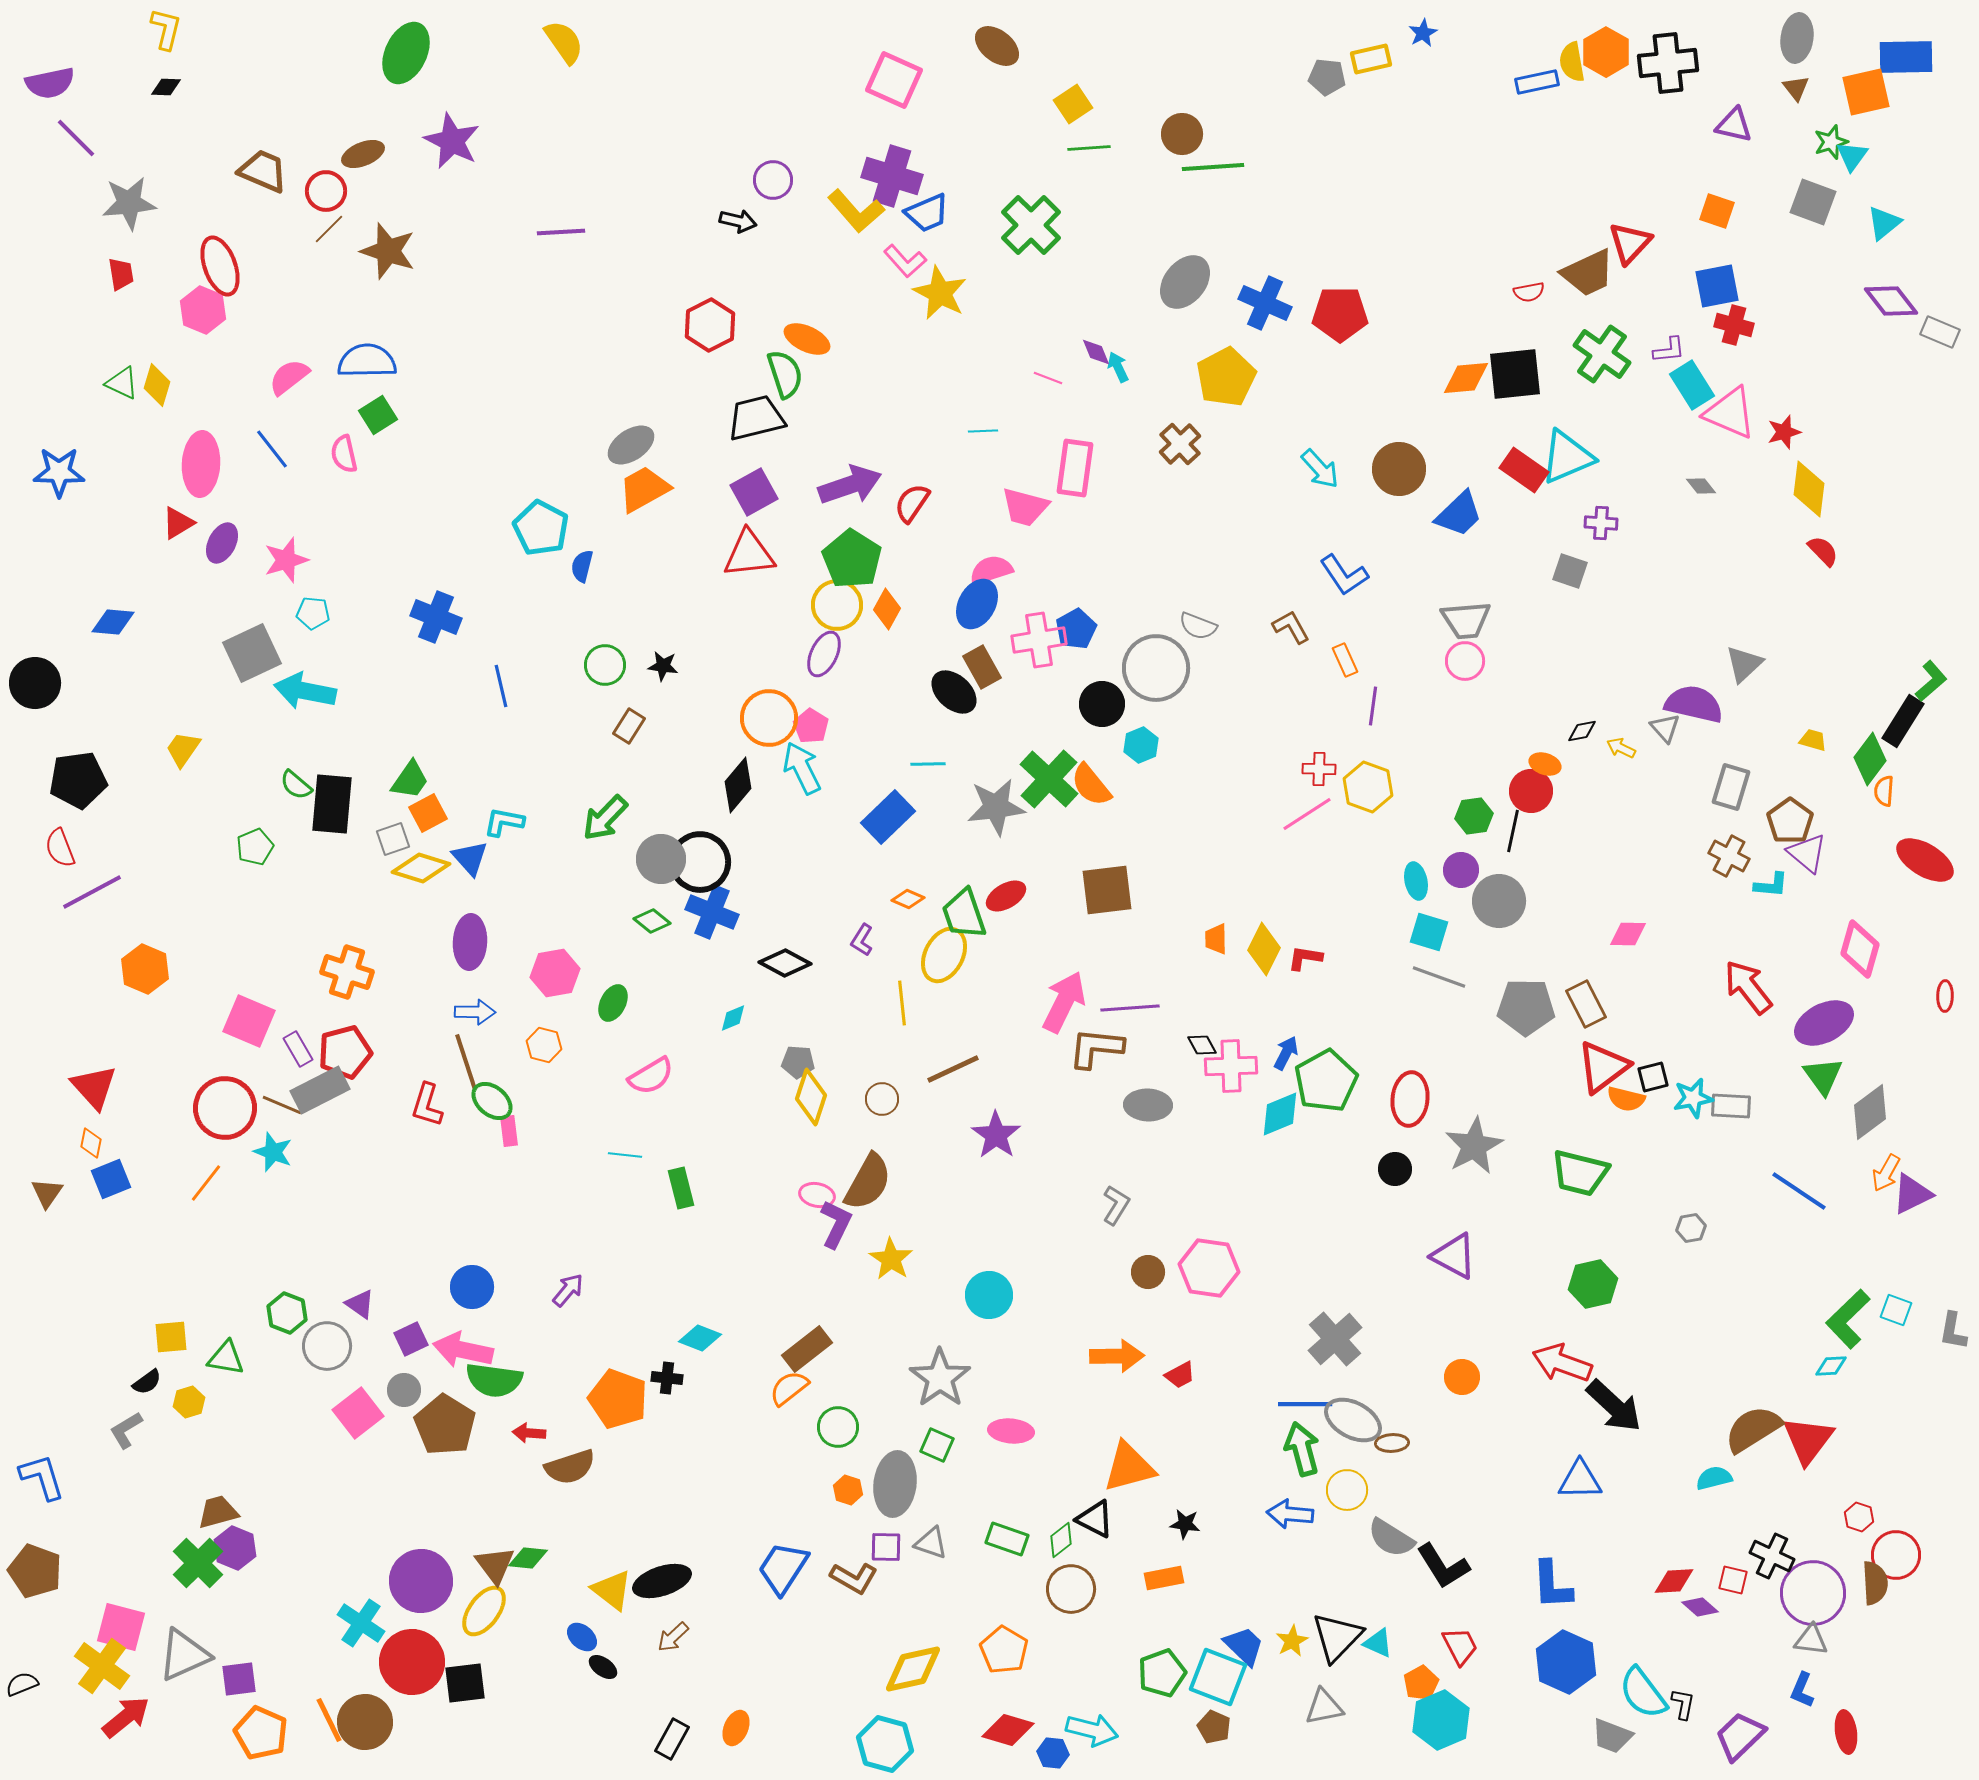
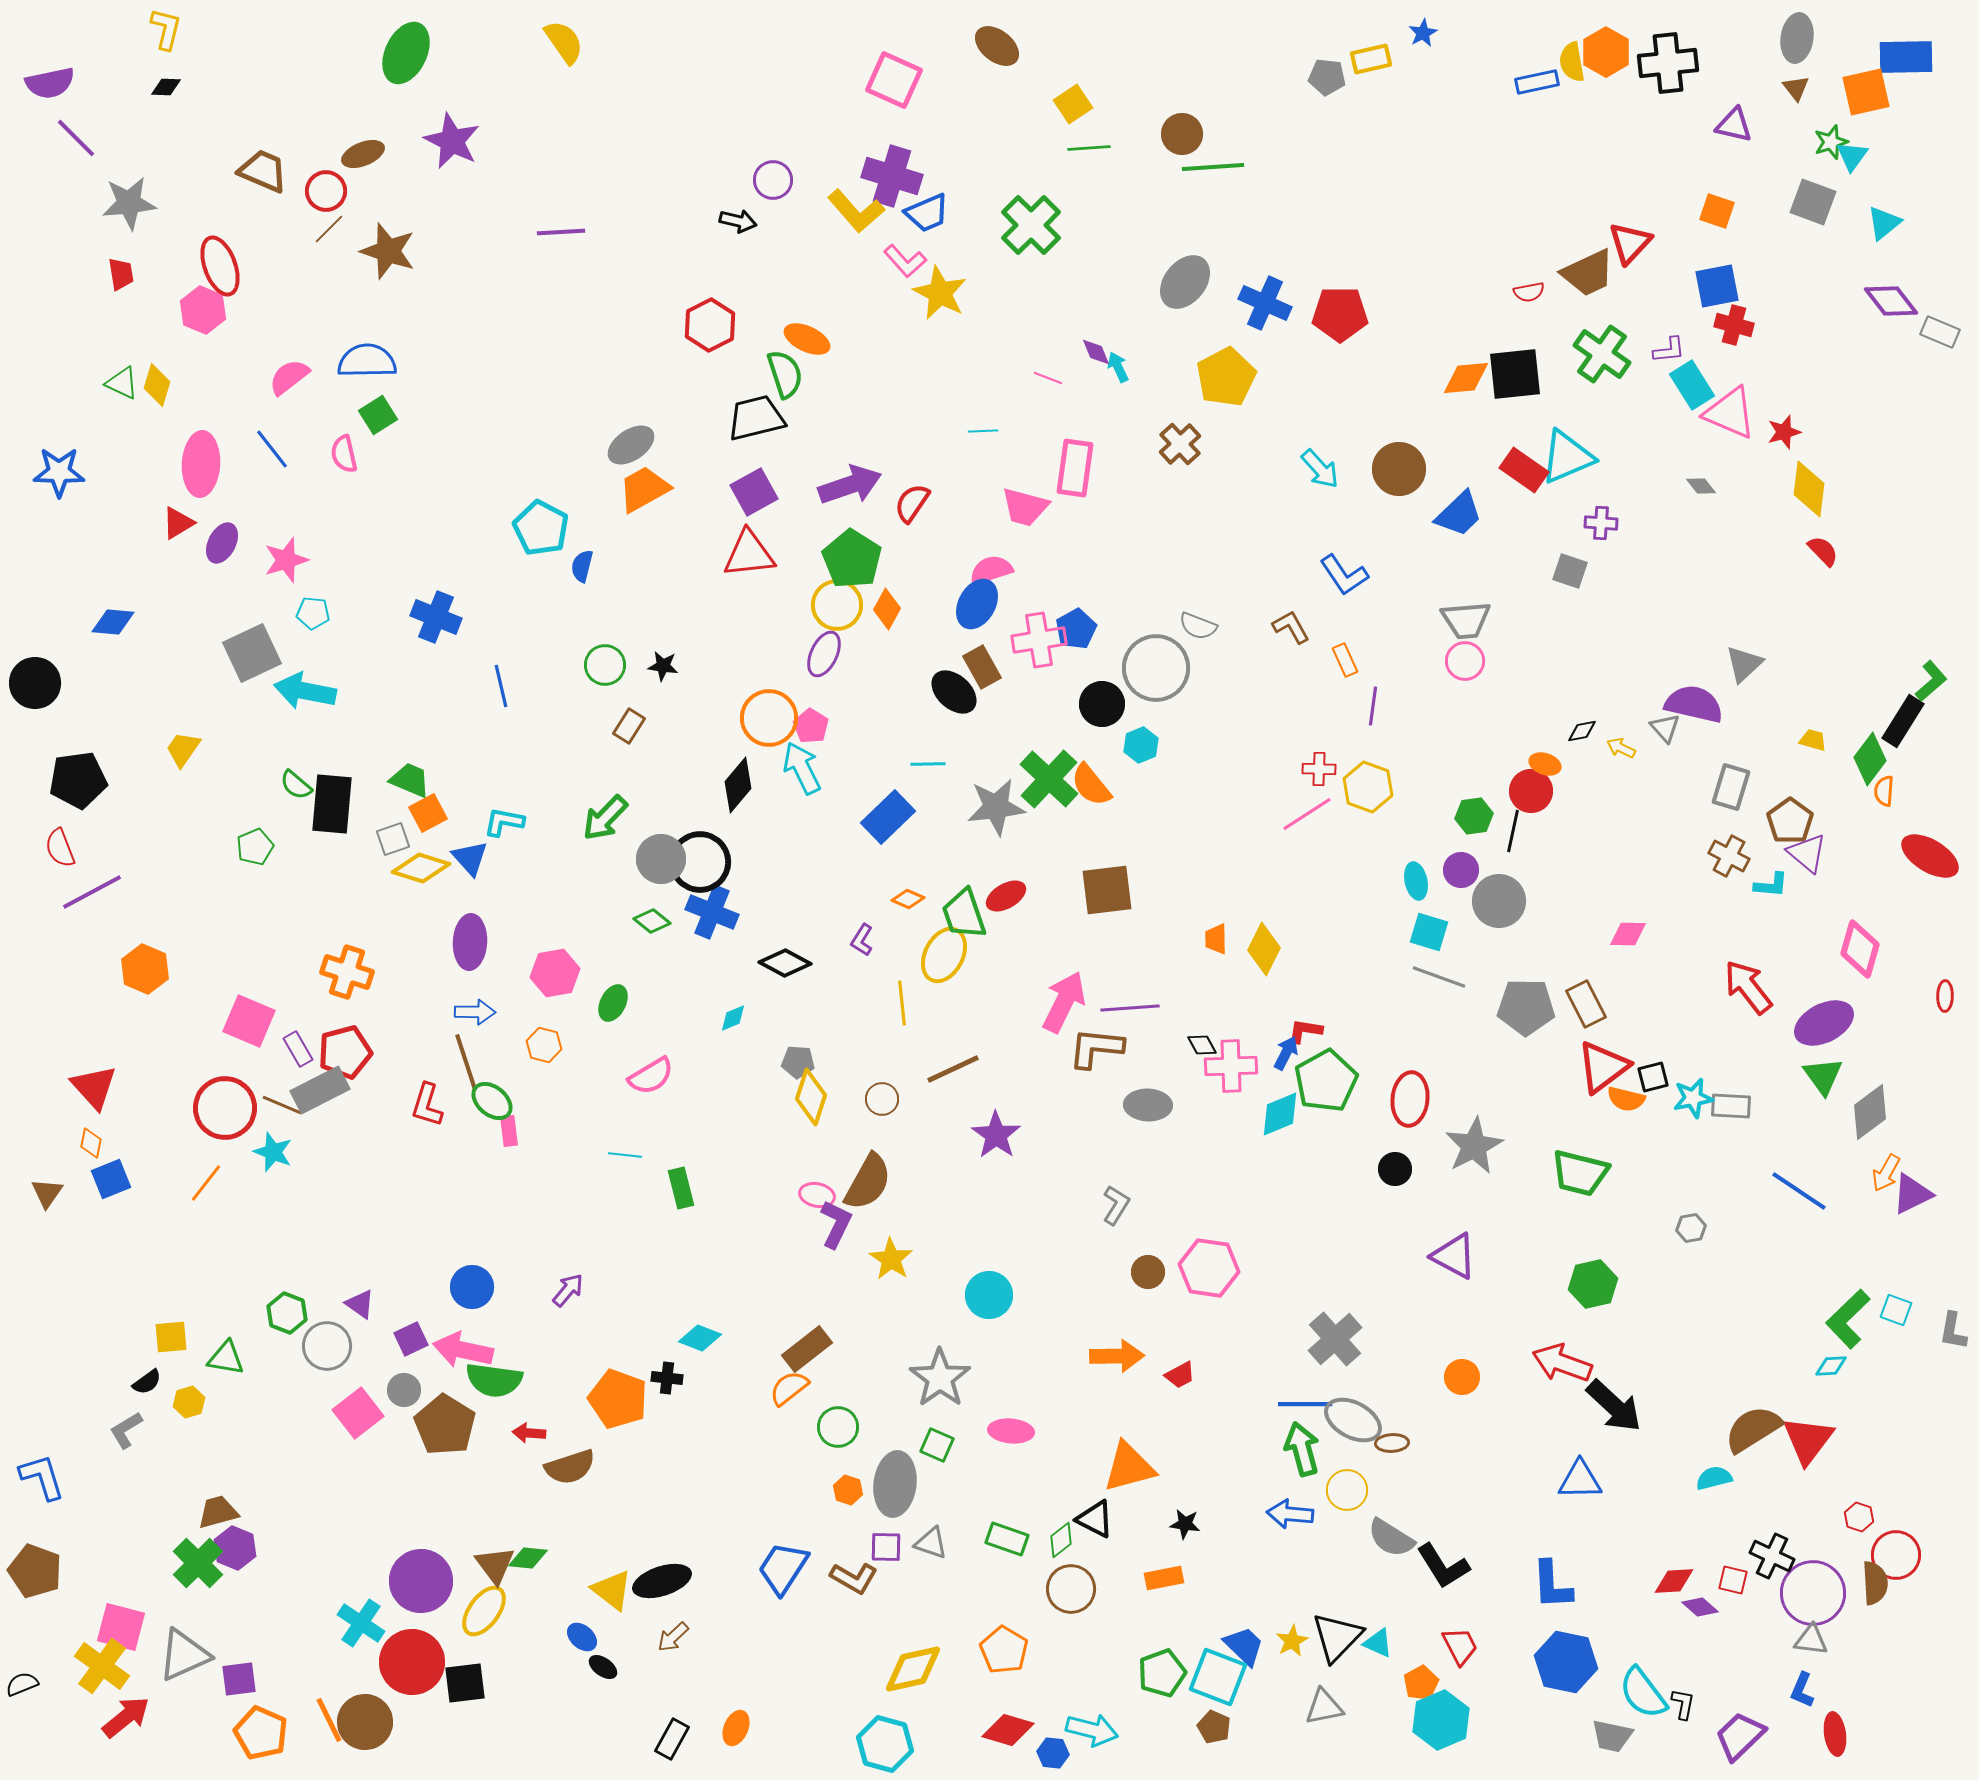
green trapezoid at (410, 780): rotated 102 degrees counterclockwise
red ellipse at (1925, 860): moved 5 px right, 4 px up
red L-shape at (1305, 958): moved 73 px down
blue hexagon at (1566, 1662): rotated 12 degrees counterclockwise
red ellipse at (1846, 1732): moved 11 px left, 2 px down
gray trapezoid at (1612, 1736): rotated 9 degrees counterclockwise
